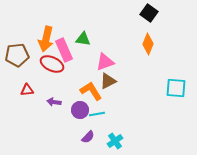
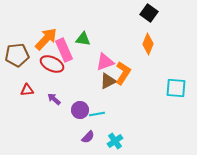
orange arrow: rotated 150 degrees counterclockwise
orange L-shape: moved 32 px right, 18 px up; rotated 65 degrees clockwise
purple arrow: moved 3 px up; rotated 32 degrees clockwise
